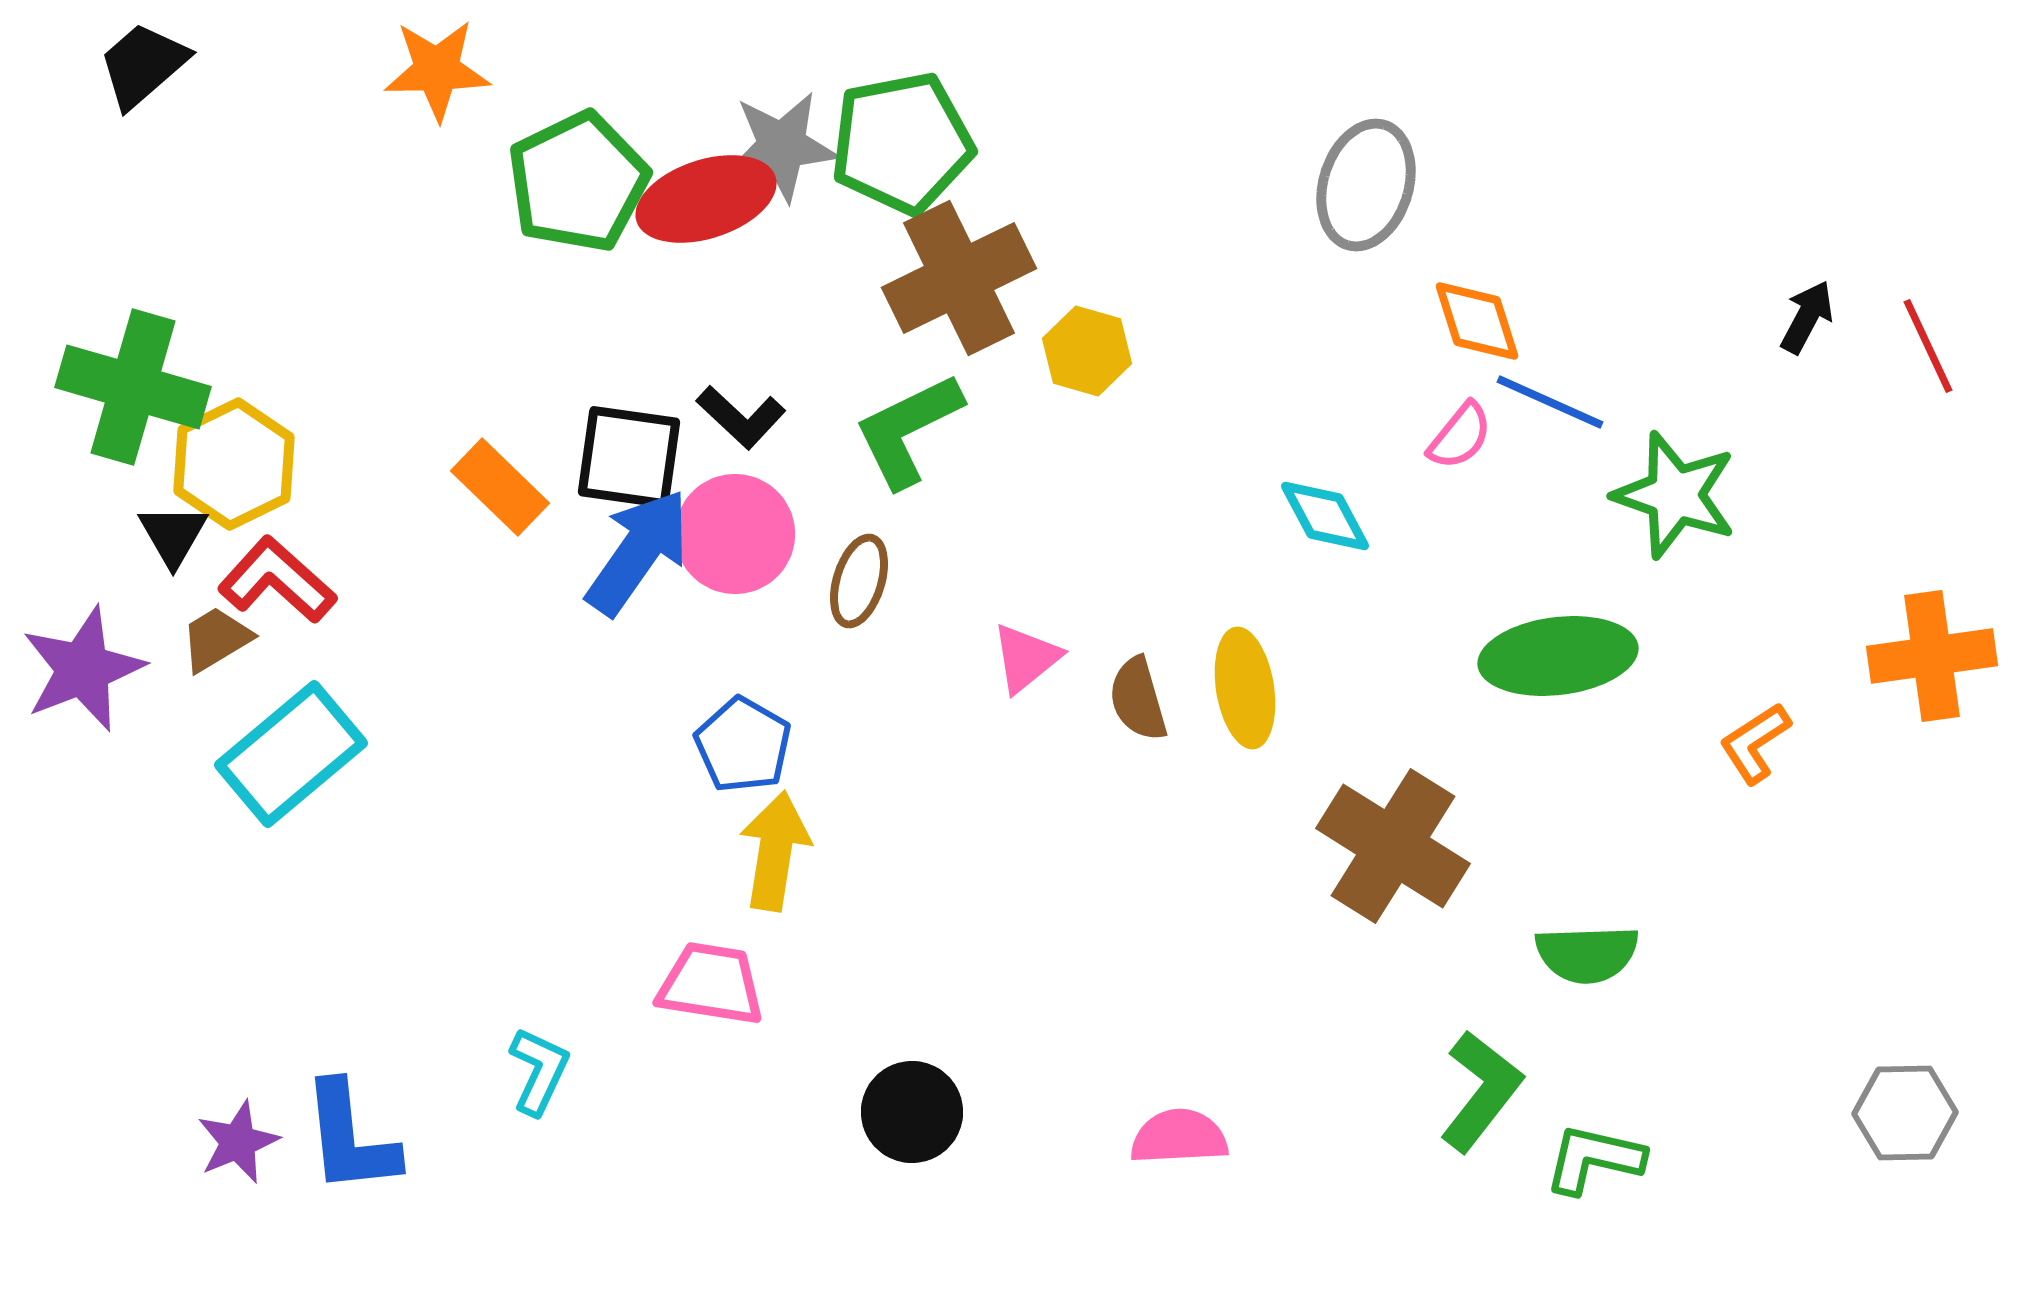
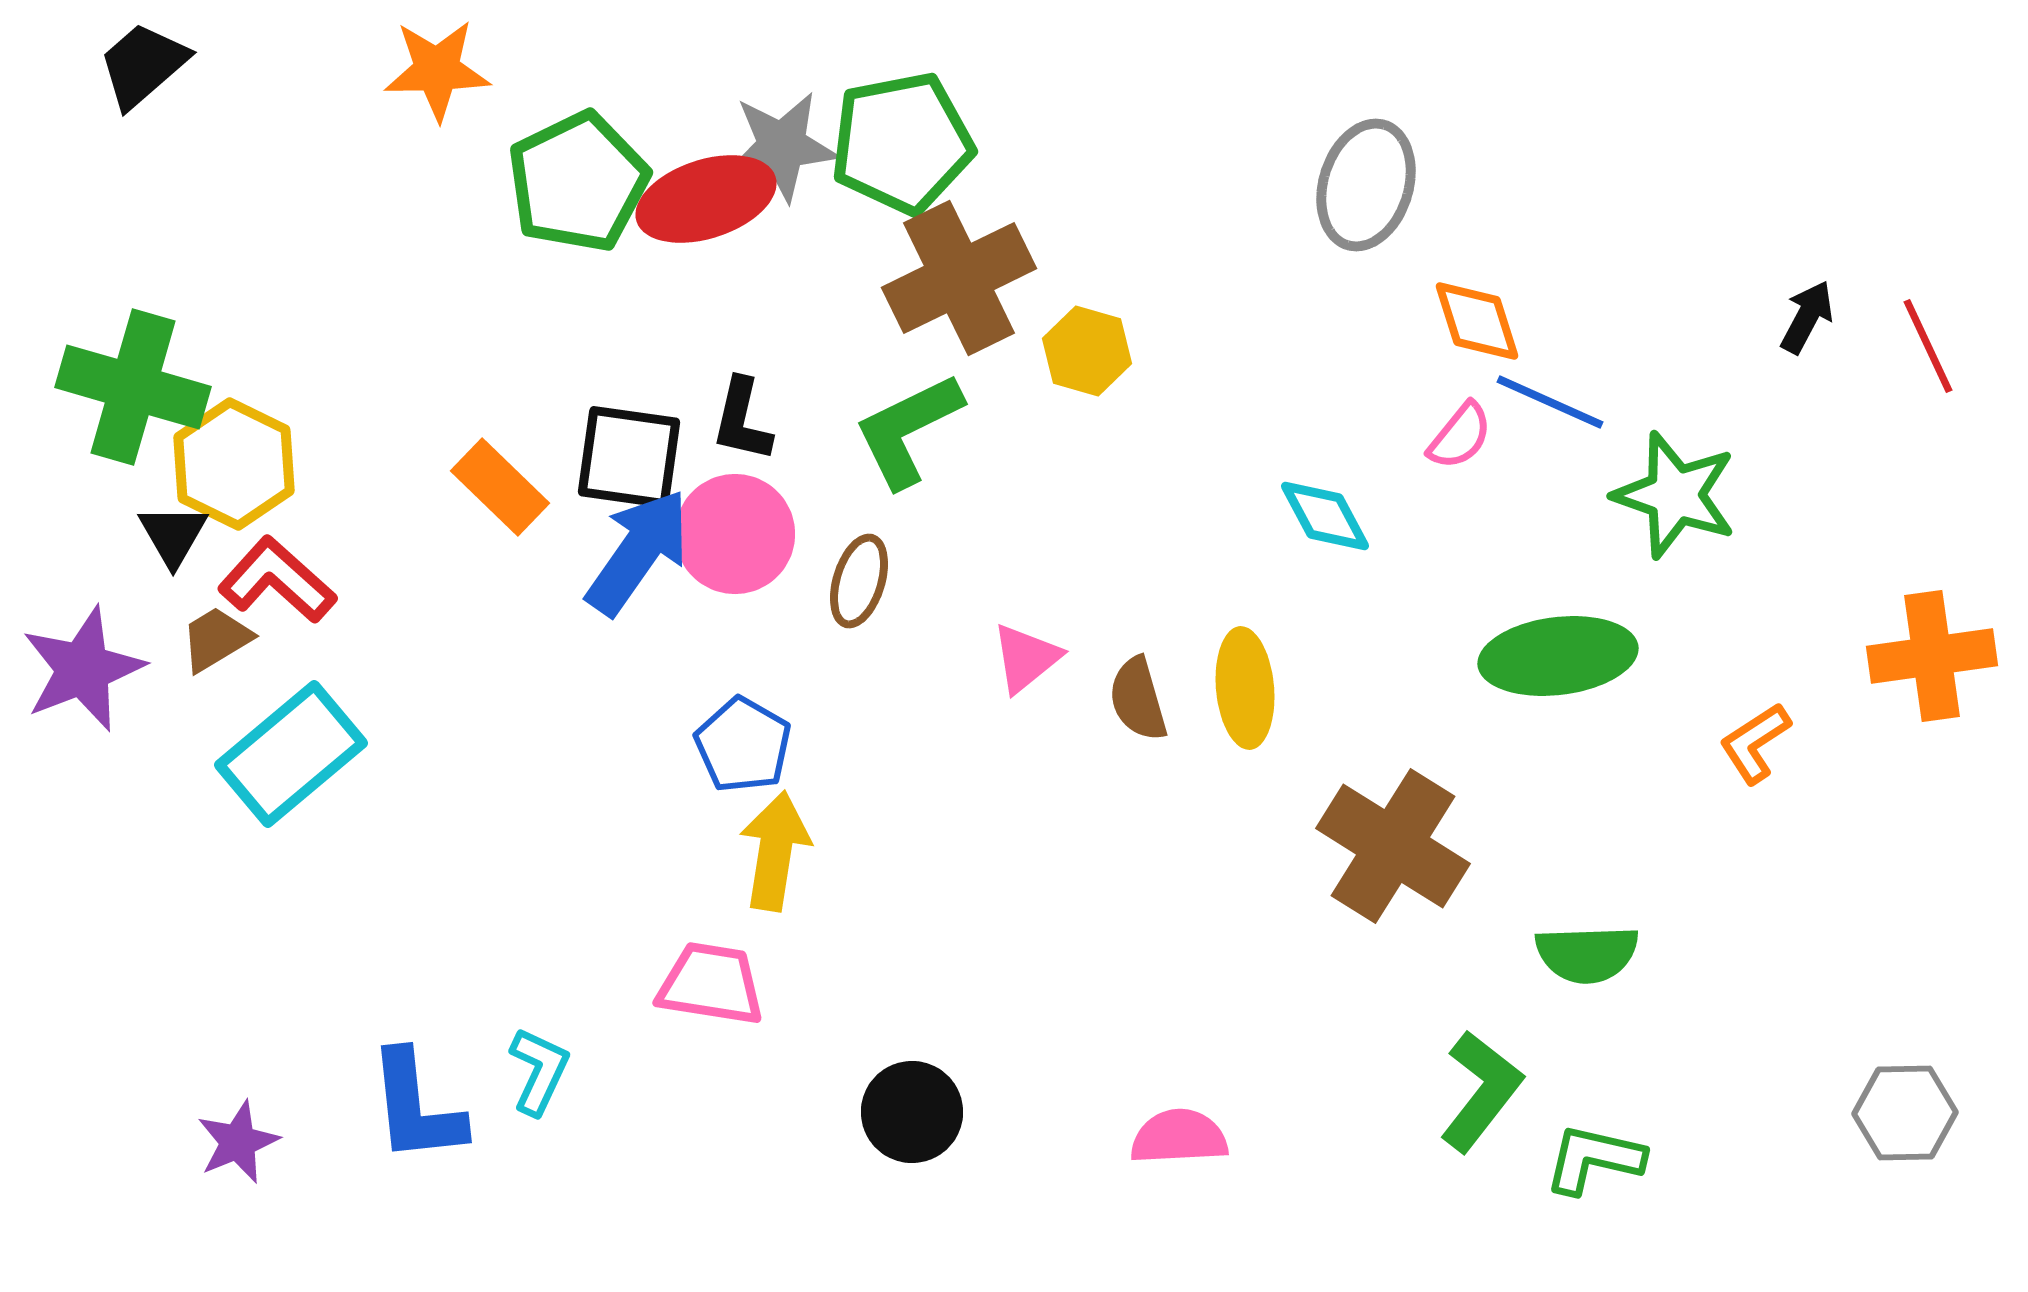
black L-shape at (741, 417): moved 1 px right, 3 px down; rotated 60 degrees clockwise
yellow hexagon at (234, 464): rotated 8 degrees counterclockwise
yellow ellipse at (1245, 688): rotated 4 degrees clockwise
blue L-shape at (350, 1138): moved 66 px right, 31 px up
